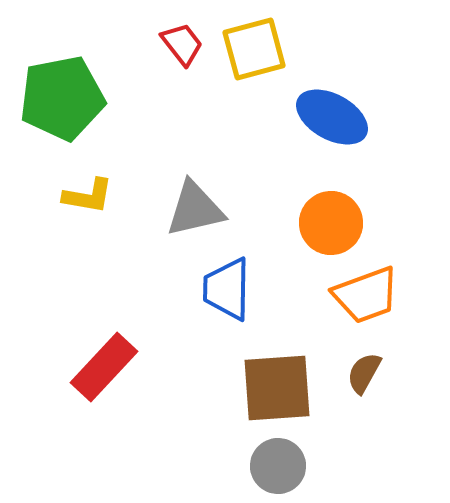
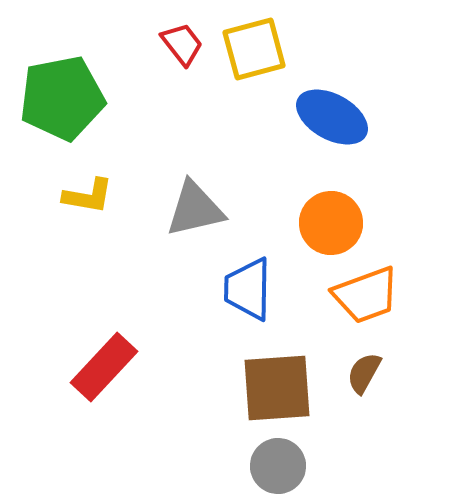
blue trapezoid: moved 21 px right
